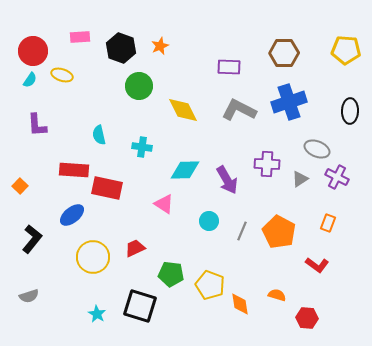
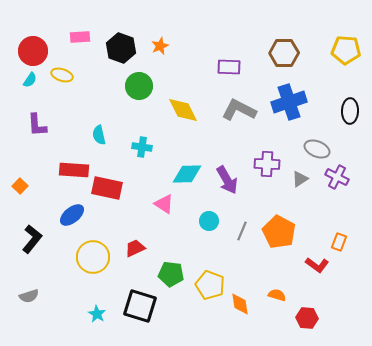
cyan diamond at (185, 170): moved 2 px right, 4 px down
orange rectangle at (328, 223): moved 11 px right, 19 px down
